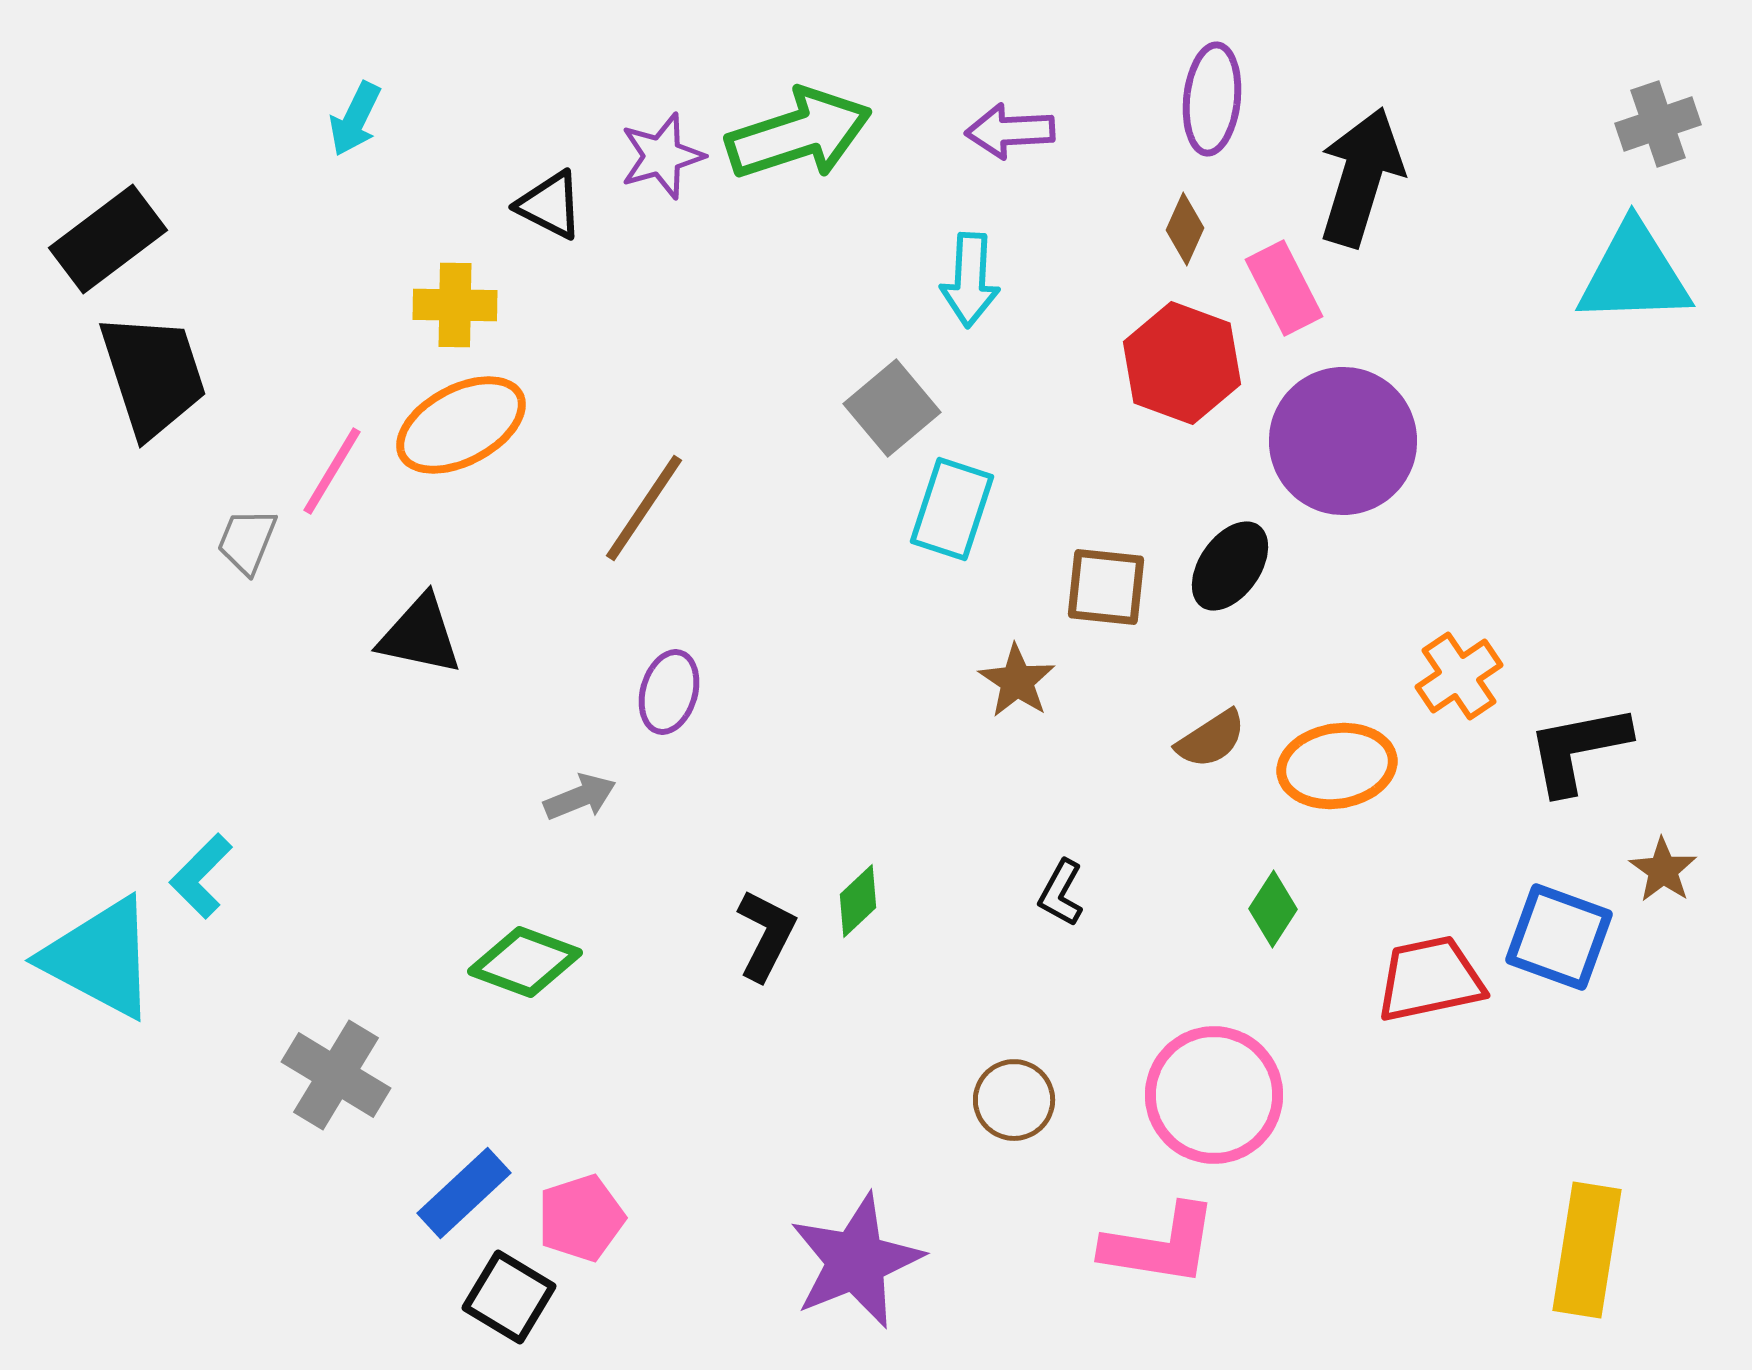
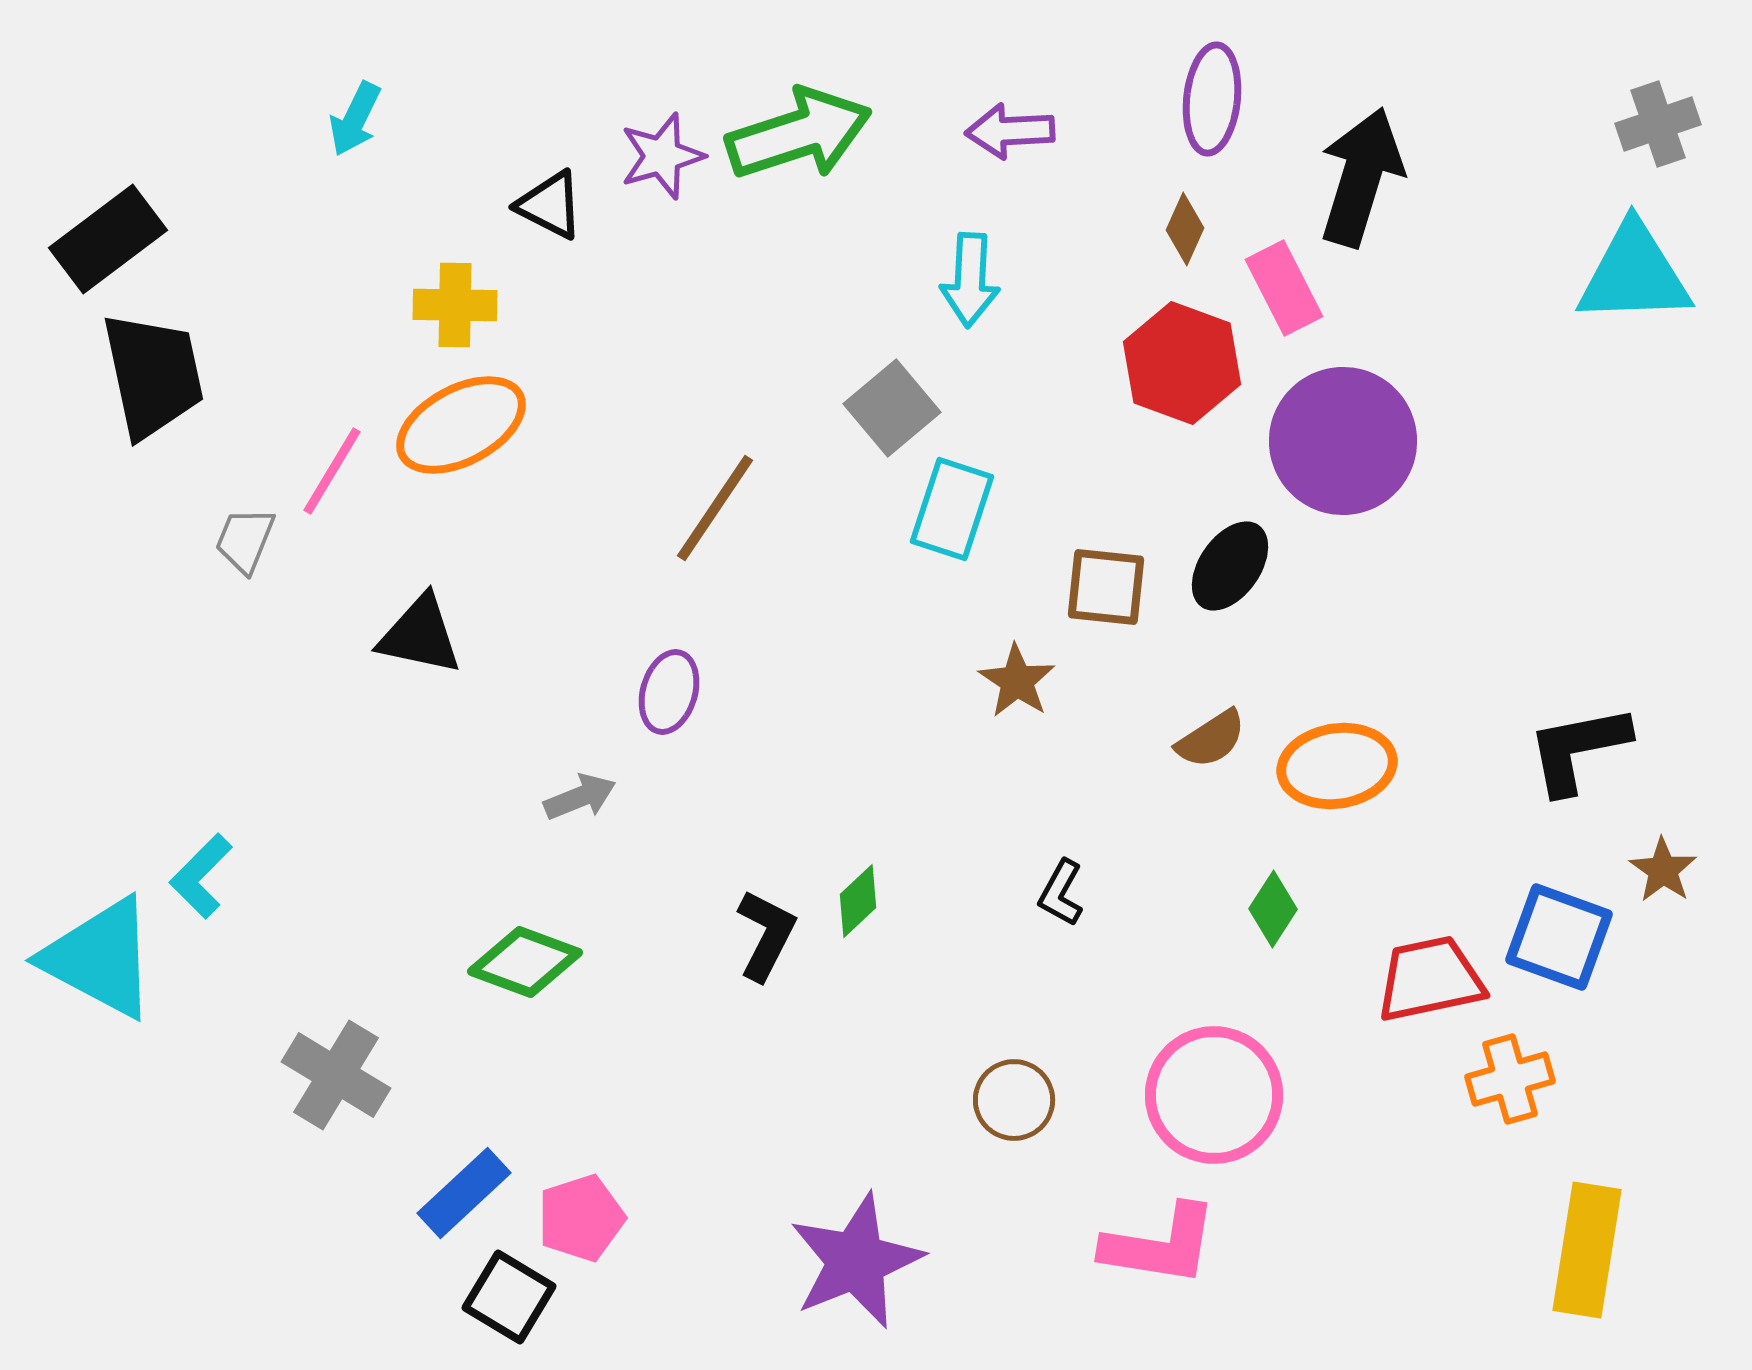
black trapezoid at (153, 375): rotated 6 degrees clockwise
brown line at (644, 508): moved 71 px right
gray trapezoid at (247, 541): moved 2 px left, 1 px up
orange cross at (1459, 676): moved 51 px right, 403 px down; rotated 18 degrees clockwise
